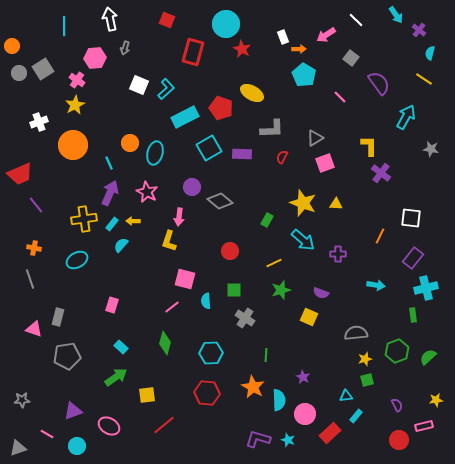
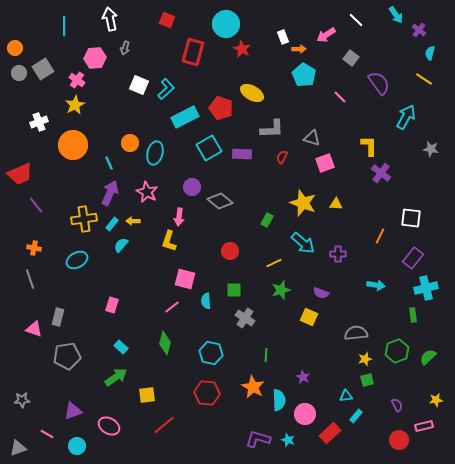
orange circle at (12, 46): moved 3 px right, 2 px down
gray triangle at (315, 138): moved 3 px left; rotated 48 degrees clockwise
cyan arrow at (303, 240): moved 3 px down
cyan hexagon at (211, 353): rotated 15 degrees clockwise
